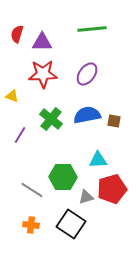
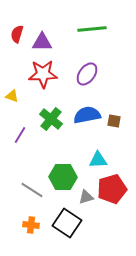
black square: moved 4 px left, 1 px up
